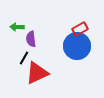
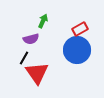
green arrow: moved 26 px right, 6 px up; rotated 112 degrees clockwise
purple semicircle: rotated 98 degrees counterclockwise
blue circle: moved 4 px down
red triangle: rotated 40 degrees counterclockwise
